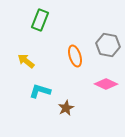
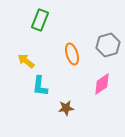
gray hexagon: rotated 25 degrees counterclockwise
orange ellipse: moved 3 px left, 2 px up
pink diamond: moved 4 px left; rotated 60 degrees counterclockwise
cyan L-shape: moved 5 px up; rotated 100 degrees counterclockwise
brown star: rotated 21 degrees clockwise
